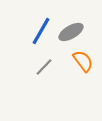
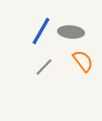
gray ellipse: rotated 35 degrees clockwise
